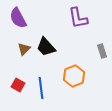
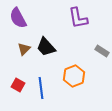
gray rectangle: rotated 40 degrees counterclockwise
